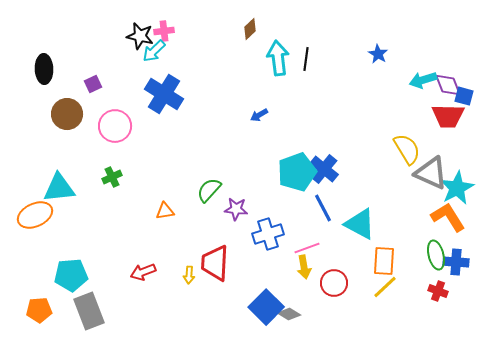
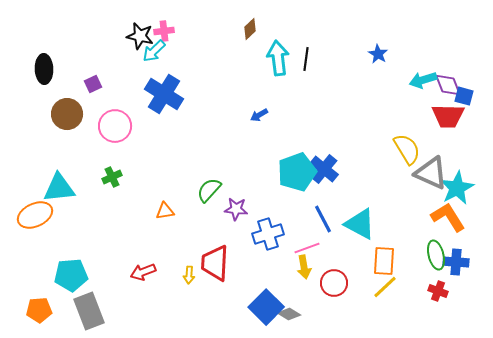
blue line at (323, 208): moved 11 px down
